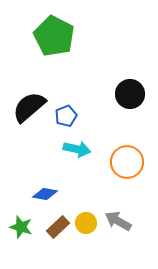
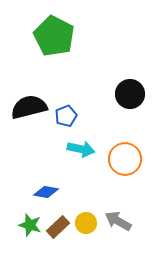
black semicircle: rotated 27 degrees clockwise
cyan arrow: moved 4 px right
orange circle: moved 2 px left, 3 px up
blue diamond: moved 1 px right, 2 px up
green star: moved 9 px right, 2 px up
